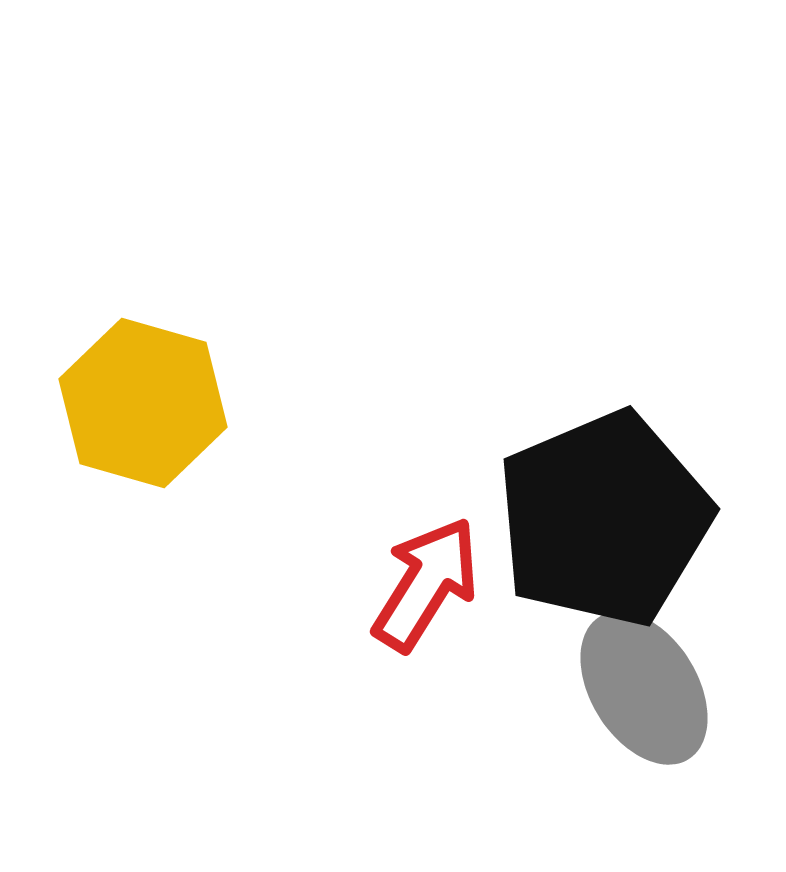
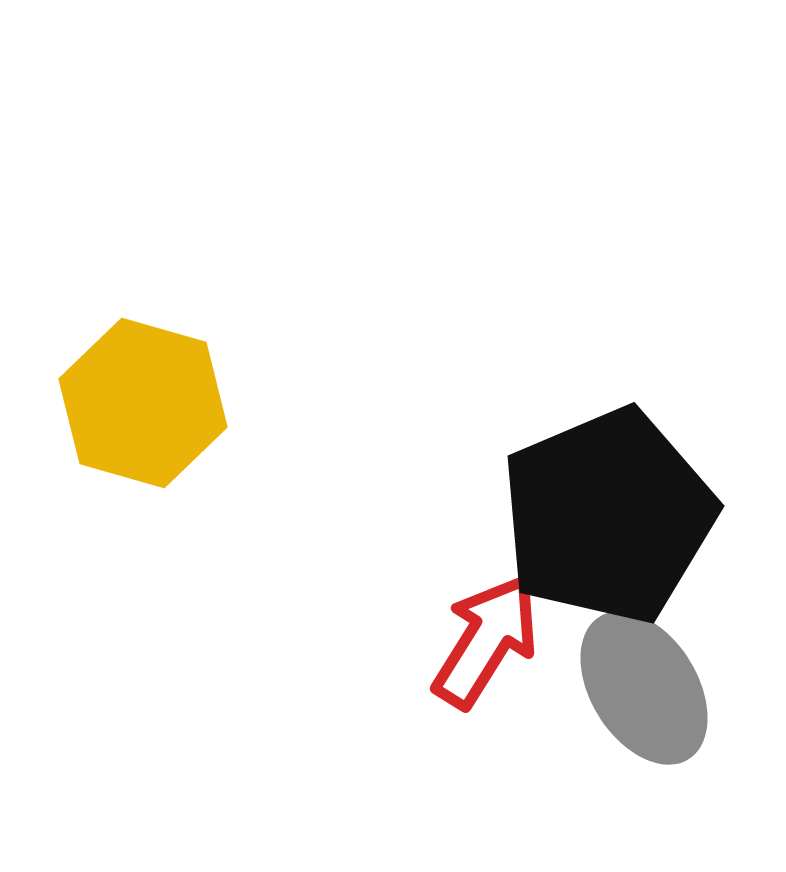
black pentagon: moved 4 px right, 3 px up
red arrow: moved 60 px right, 57 px down
